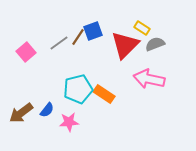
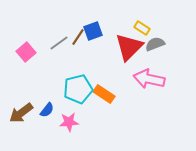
red triangle: moved 4 px right, 2 px down
